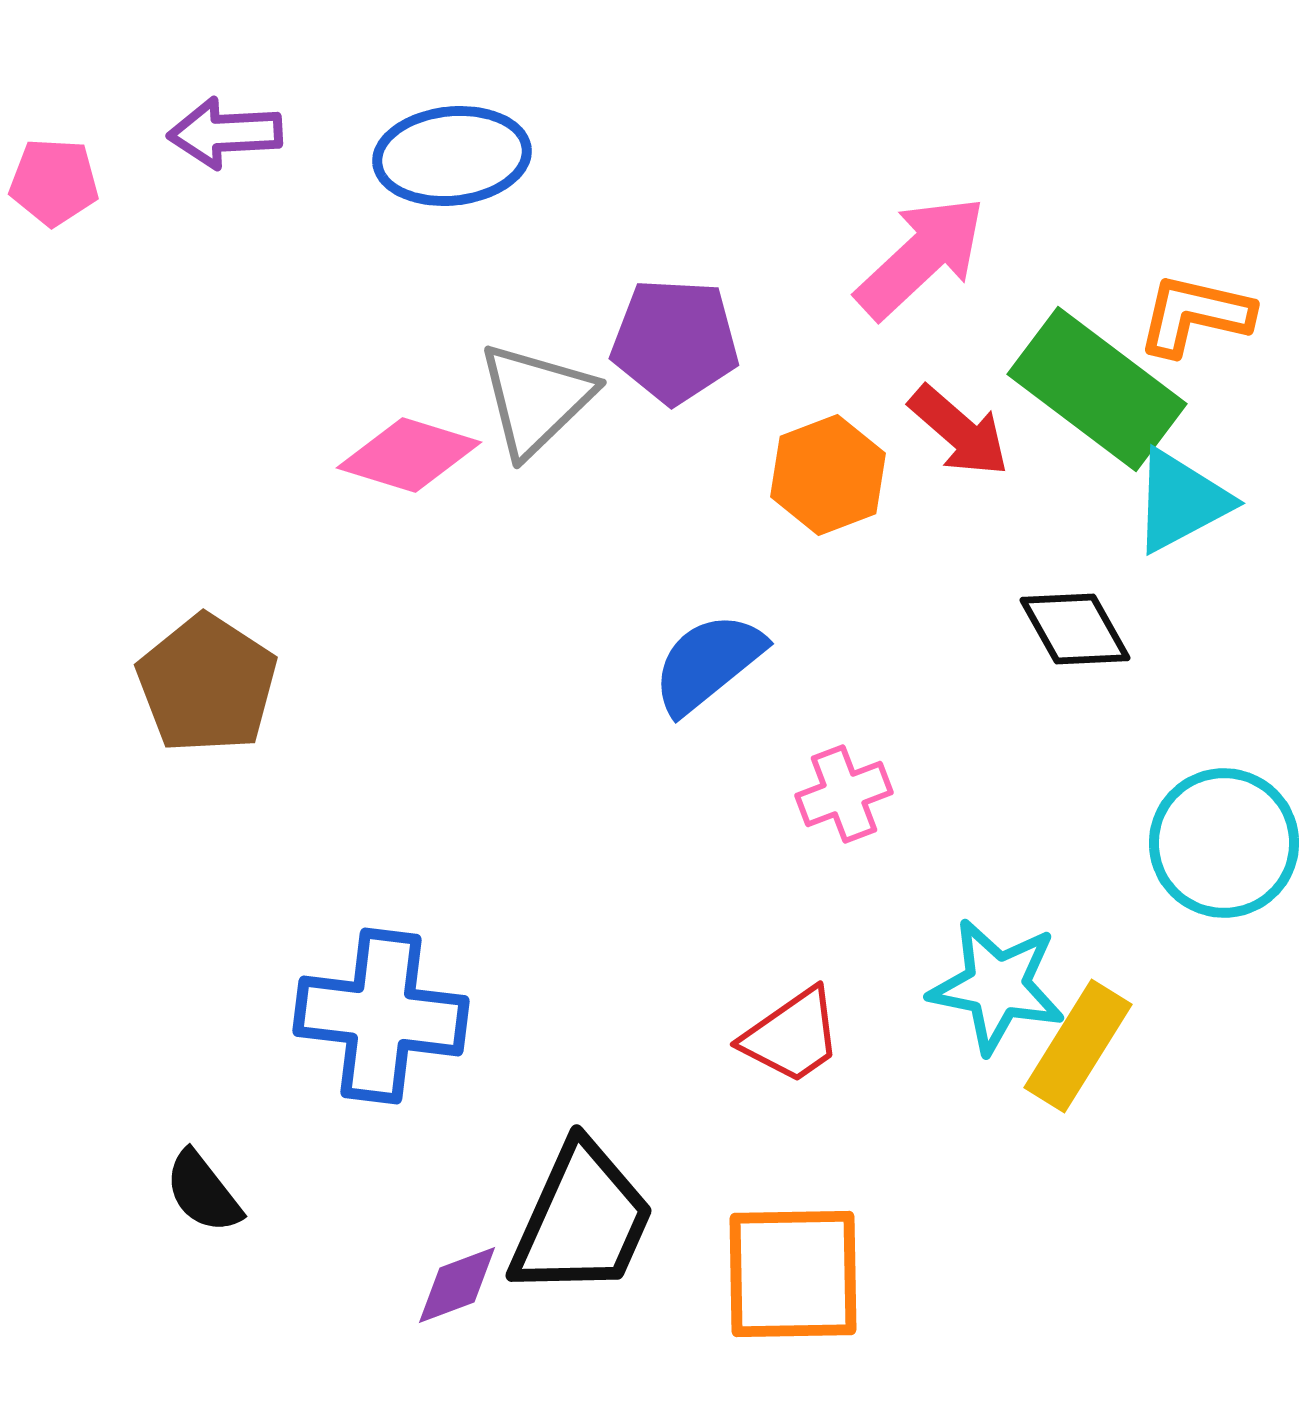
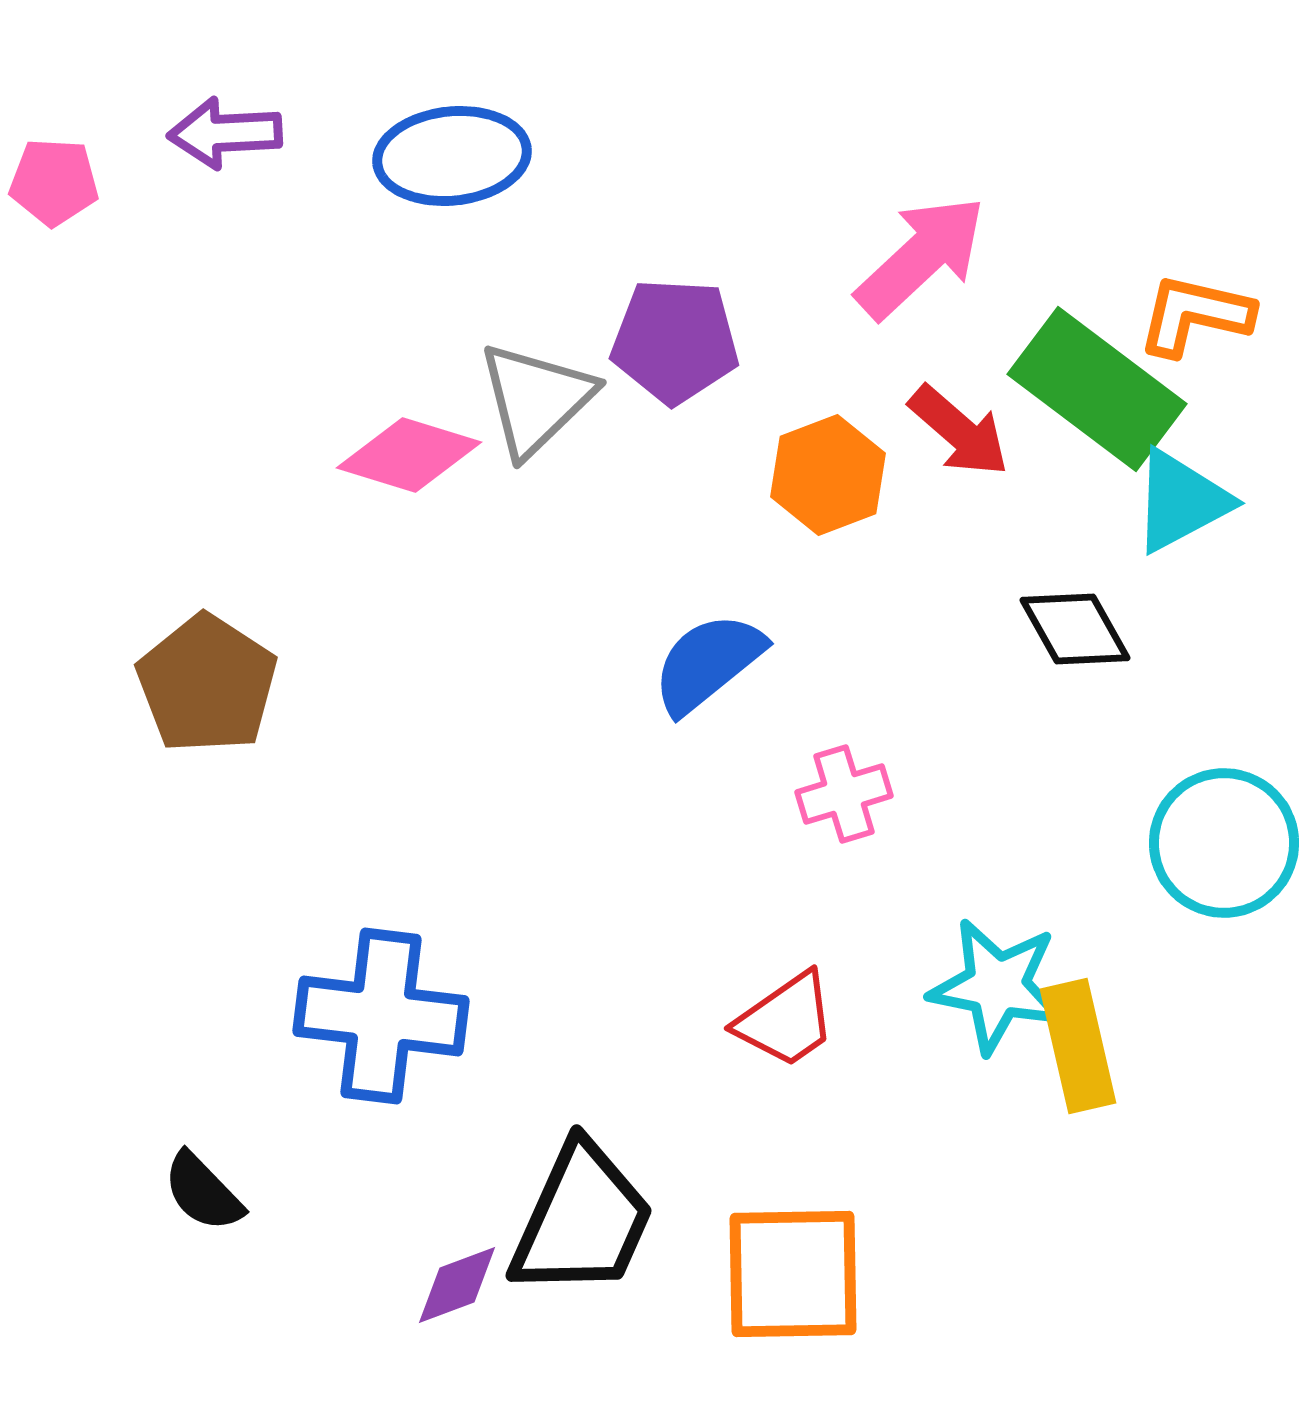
pink cross: rotated 4 degrees clockwise
red trapezoid: moved 6 px left, 16 px up
yellow rectangle: rotated 45 degrees counterclockwise
black semicircle: rotated 6 degrees counterclockwise
